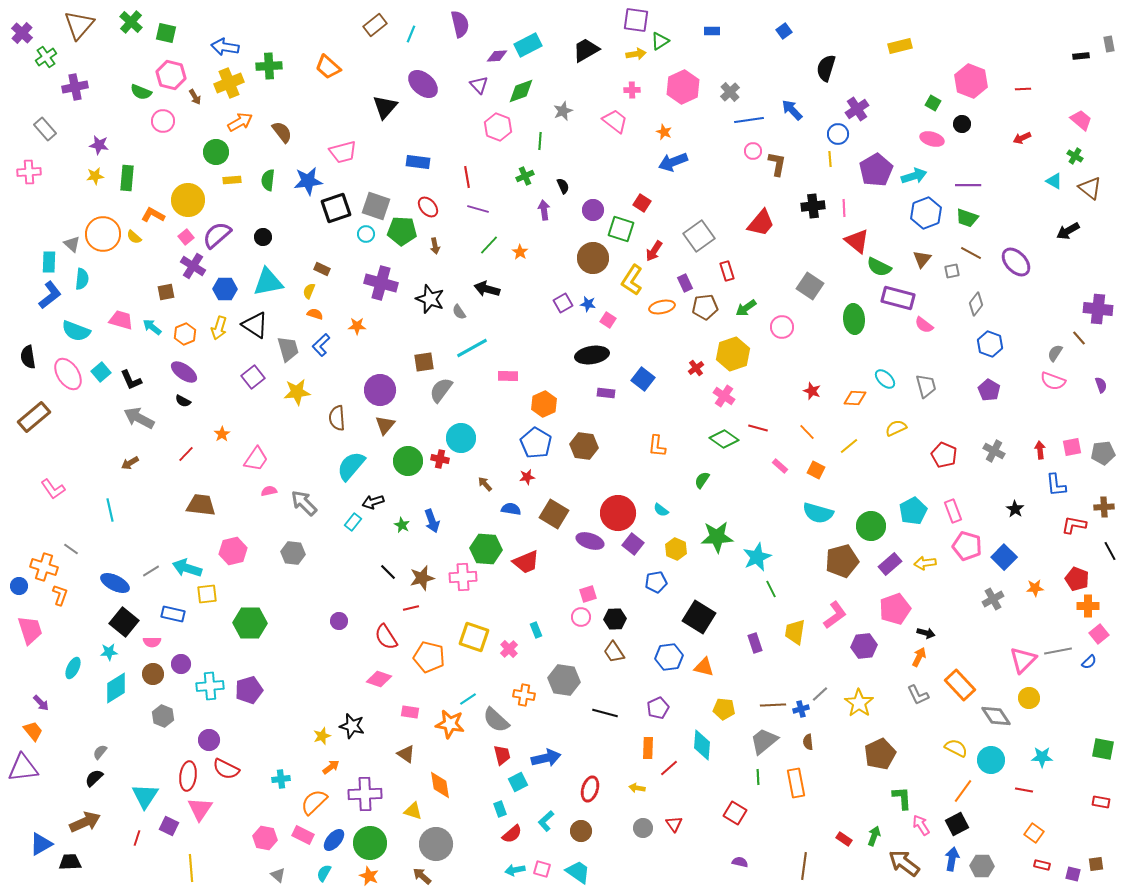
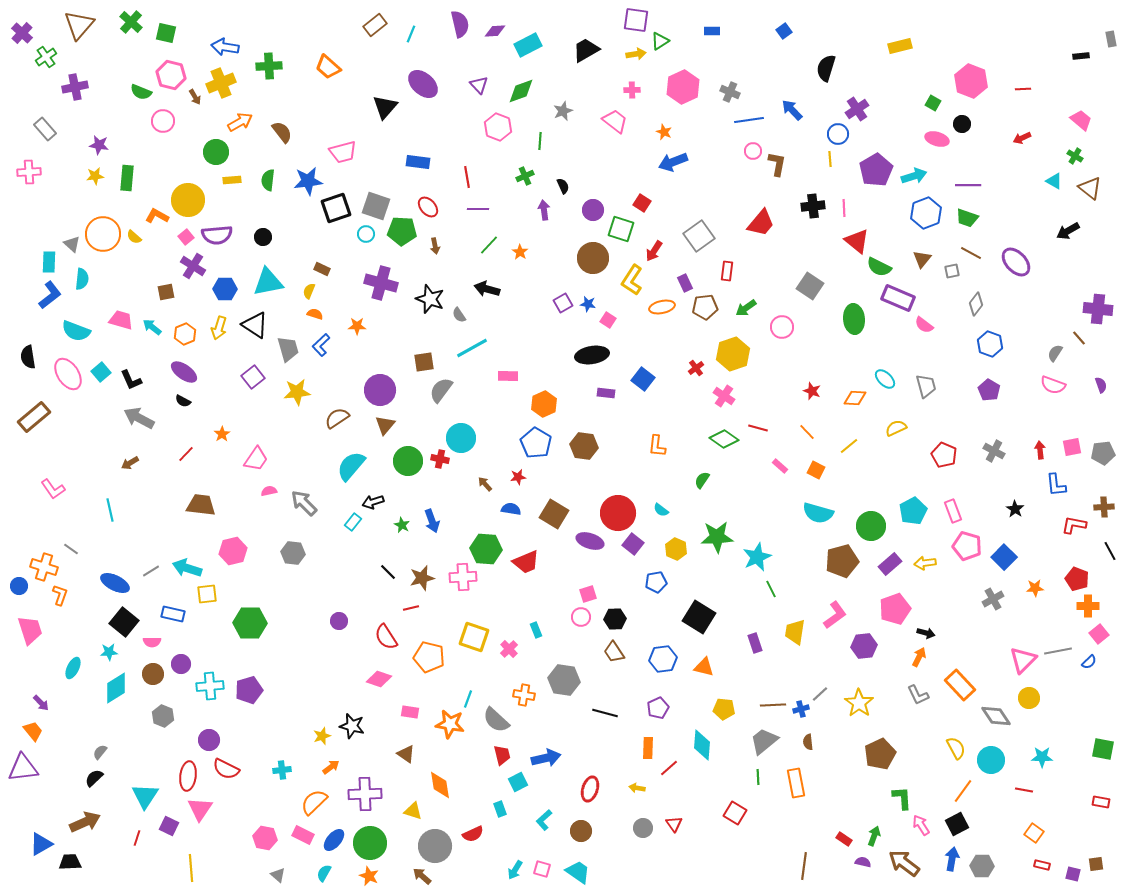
gray rectangle at (1109, 44): moved 2 px right, 5 px up
purple diamond at (497, 56): moved 2 px left, 25 px up
yellow cross at (229, 83): moved 8 px left
gray cross at (730, 92): rotated 24 degrees counterclockwise
pink ellipse at (932, 139): moved 5 px right
purple line at (478, 209): rotated 15 degrees counterclockwise
orange L-shape at (153, 215): moved 4 px right, 1 px down
purple semicircle at (217, 235): rotated 144 degrees counterclockwise
red rectangle at (727, 271): rotated 24 degrees clockwise
purple rectangle at (898, 298): rotated 8 degrees clockwise
gray semicircle at (459, 312): moved 3 px down
pink semicircle at (1053, 381): moved 4 px down
brown semicircle at (337, 418): rotated 60 degrees clockwise
red star at (527, 477): moved 9 px left
blue hexagon at (669, 657): moved 6 px left, 2 px down
cyan line at (468, 699): rotated 36 degrees counterclockwise
yellow semicircle at (956, 748): rotated 35 degrees clockwise
cyan cross at (281, 779): moved 1 px right, 9 px up
cyan L-shape at (546, 821): moved 2 px left, 1 px up
red semicircle at (512, 834): moved 39 px left; rotated 15 degrees clockwise
gray circle at (436, 844): moved 1 px left, 2 px down
purple semicircle at (740, 862): moved 123 px right
cyan arrow at (515, 870): rotated 48 degrees counterclockwise
